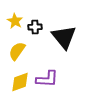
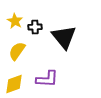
yellow diamond: moved 6 px left, 2 px down
